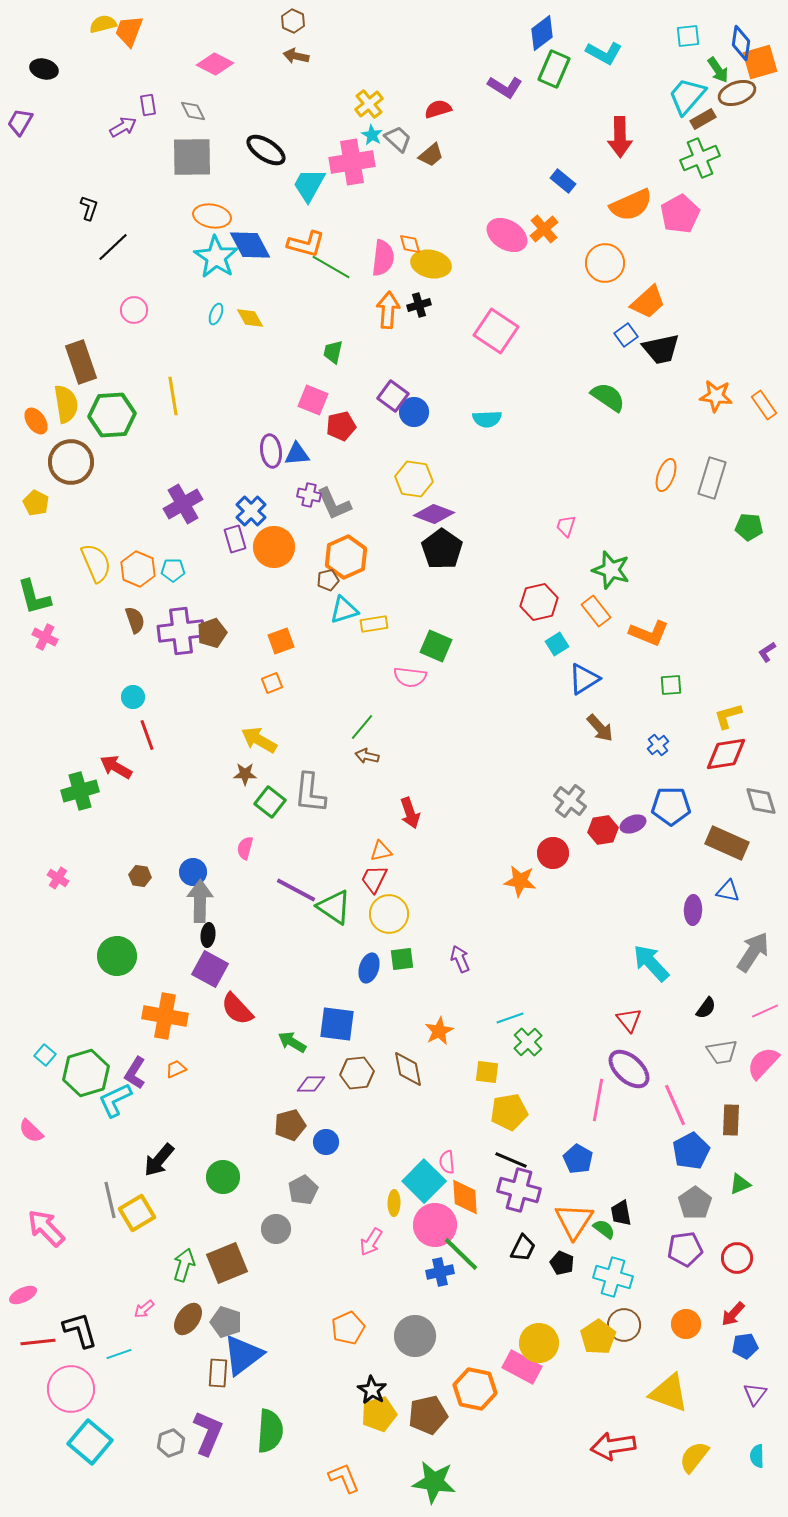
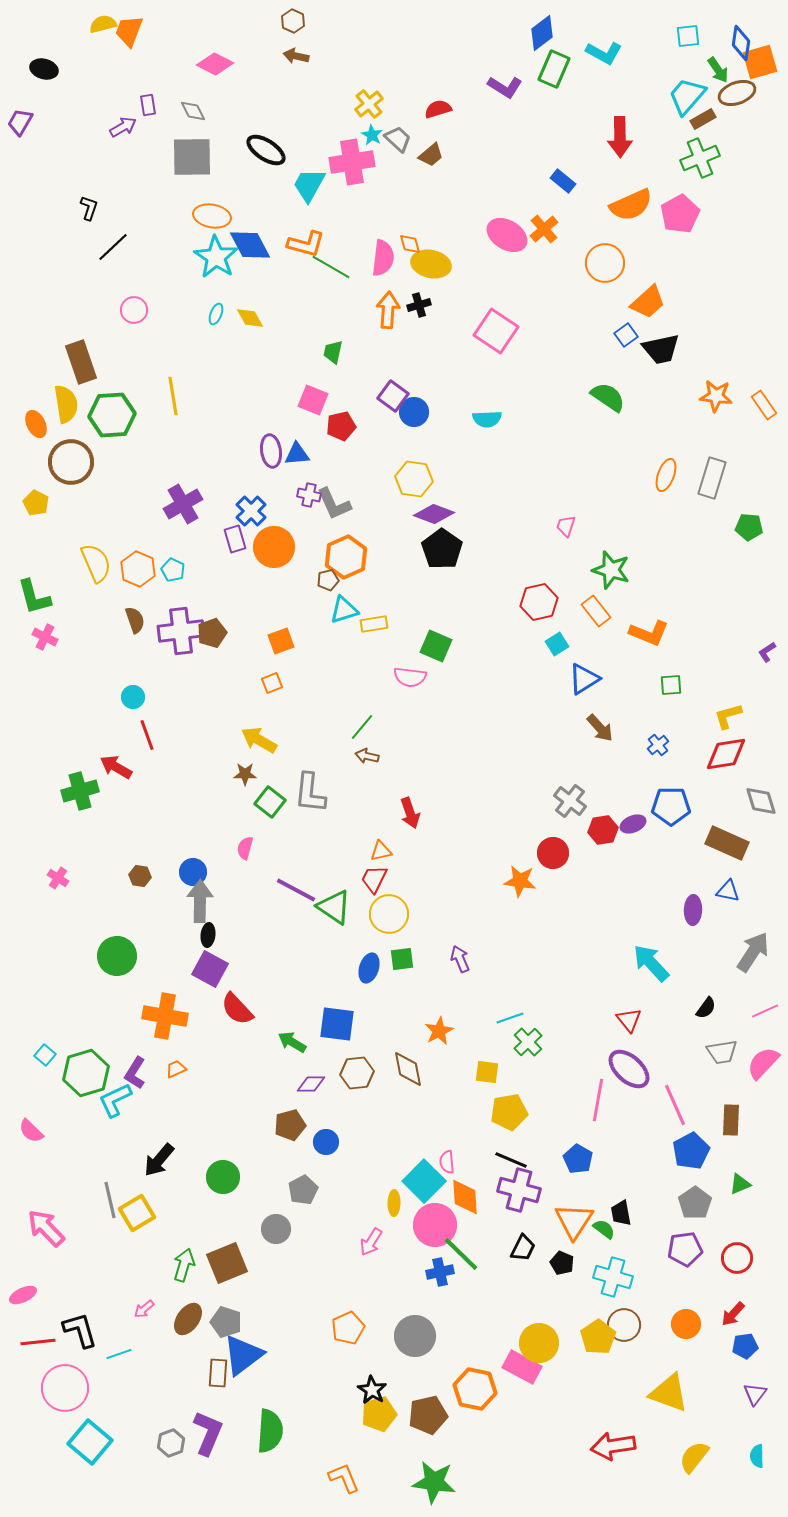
orange ellipse at (36, 421): moved 3 px down; rotated 8 degrees clockwise
cyan pentagon at (173, 570): rotated 25 degrees clockwise
pink circle at (71, 1389): moved 6 px left, 1 px up
